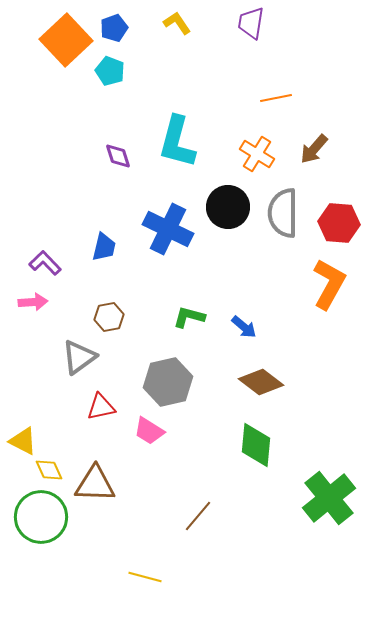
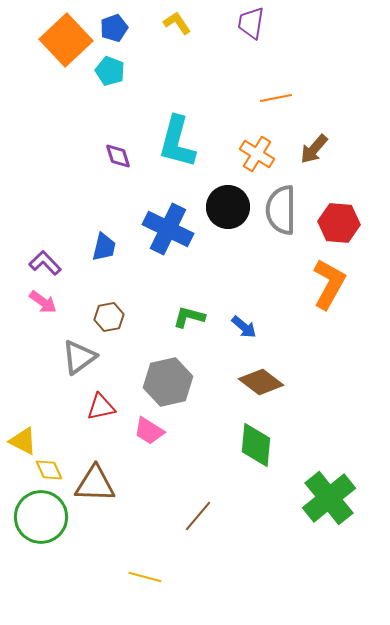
gray semicircle: moved 2 px left, 3 px up
pink arrow: moved 10 px right; rotated 40 degrees clockwise
